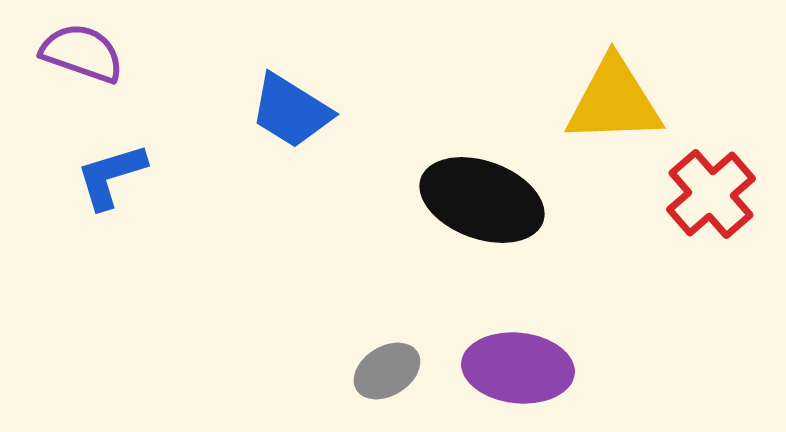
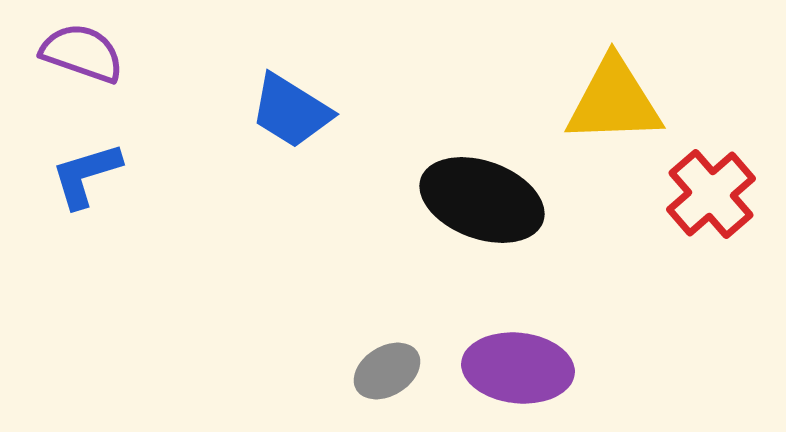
blue L-shape: moved 25 px left, 1 px up
